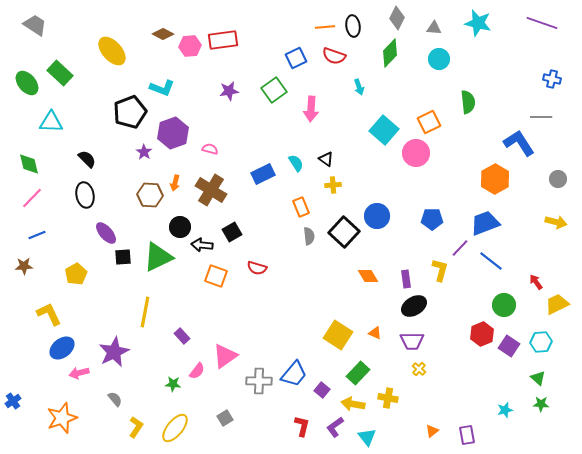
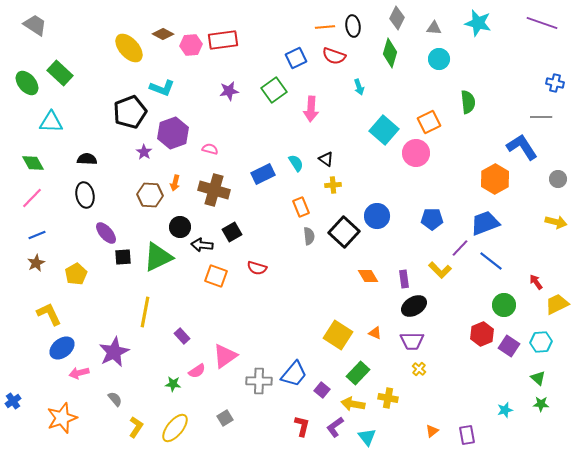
pink hexagon at (190, 46): moved 1 px right, 1 px up
yellow ellipse at (112, 51): moved 17 px right, 3 px up
green diamond at (390, 53): rotated 28 degrees counterclockwise
blue cross at (552, 79): moved 3 px right, 4 px down
blue L-shape at (519, 143): moved 3 px right, 4 px down
black semicircle at (87, 159): rotated 42 degrees counterclockwise
green diamond at (29, 164): moved 4 px right, 1 px up; rotated 15 degrees counterclockwise
brown cross at (211, 190): moved 3 px right; rotated 16 degrees counterclockwise
brown star at (24, 266): moved 12 px right, 3 px up; rotated 24 degrees counterclockwise
yellow L-shape at (440, 270): rotated 120 degrees clockwise
purple rectangle at (406, 279): moved 2 px left
pink semicircle at (197, 371): rotated 18 degrees clockwise
